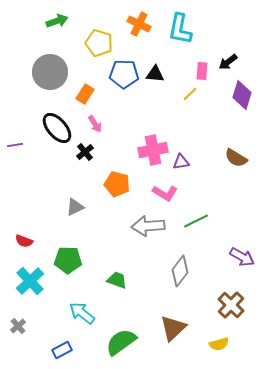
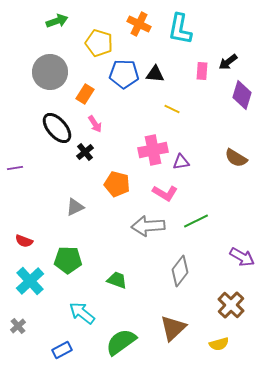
yellow line: moved 18 px left, 15 px down; rotated 70 degrees clockwise
purple line: moved 23 px down
